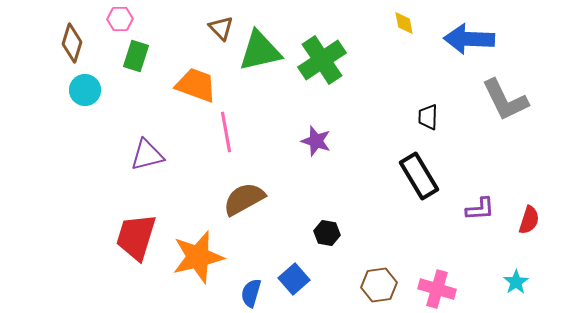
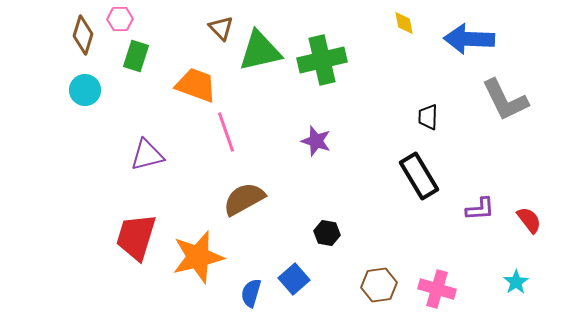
brown diamond: moved 11 px right, 8 px up
green cross: rotated 21 degrees clockwise
pink line: rotated 9 degrees counterclockwise
red semicircle: rotated 56 degrees counterclockwise
